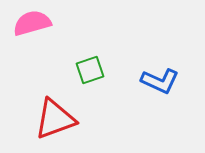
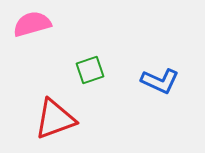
pink semicircle: moved 1 px down
